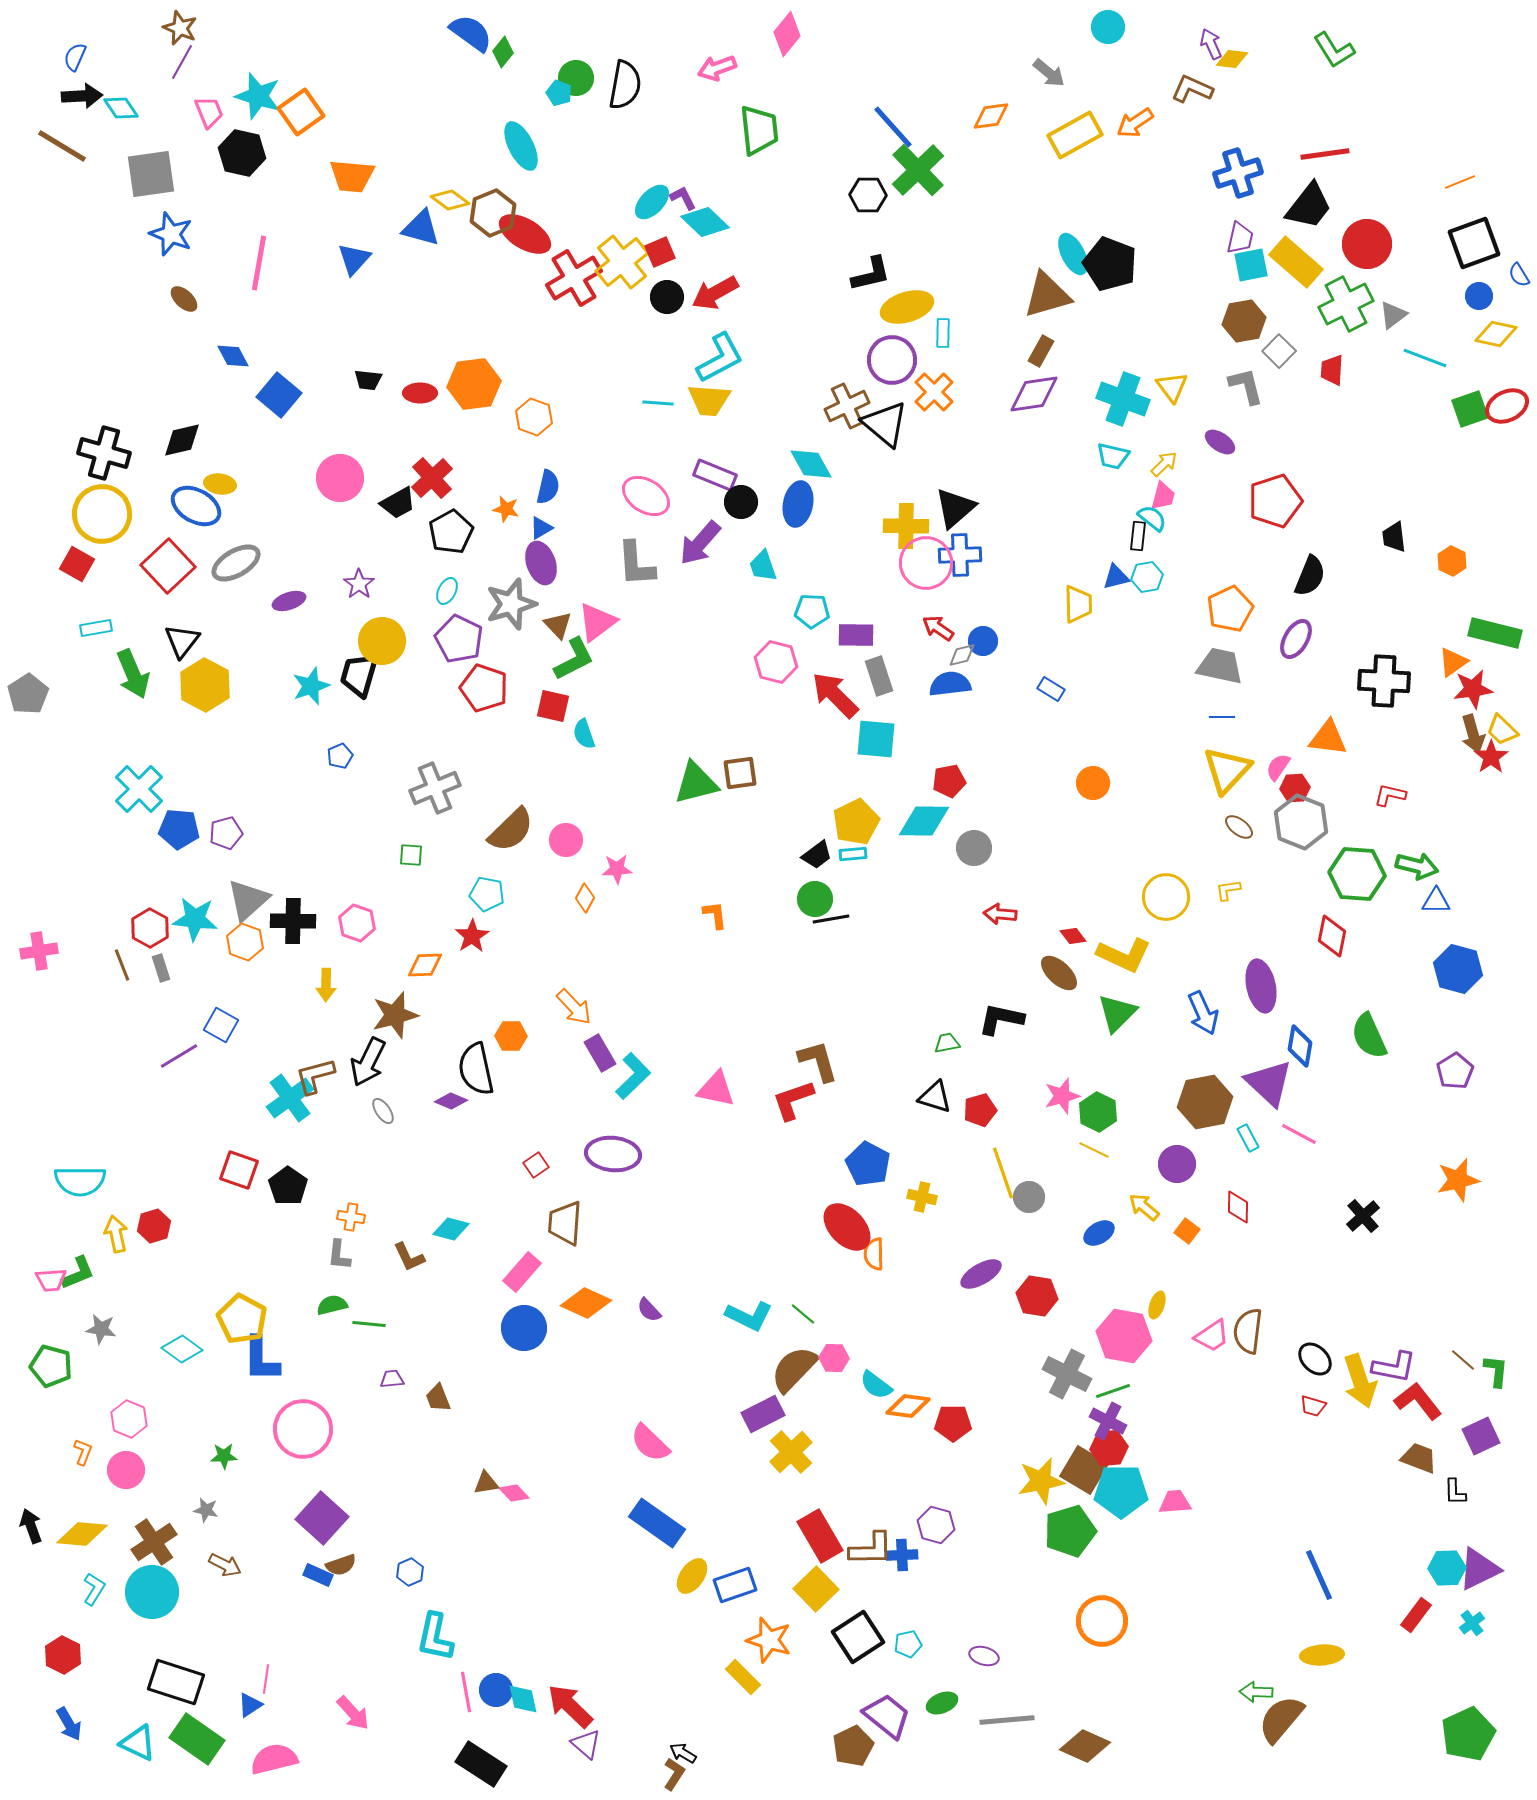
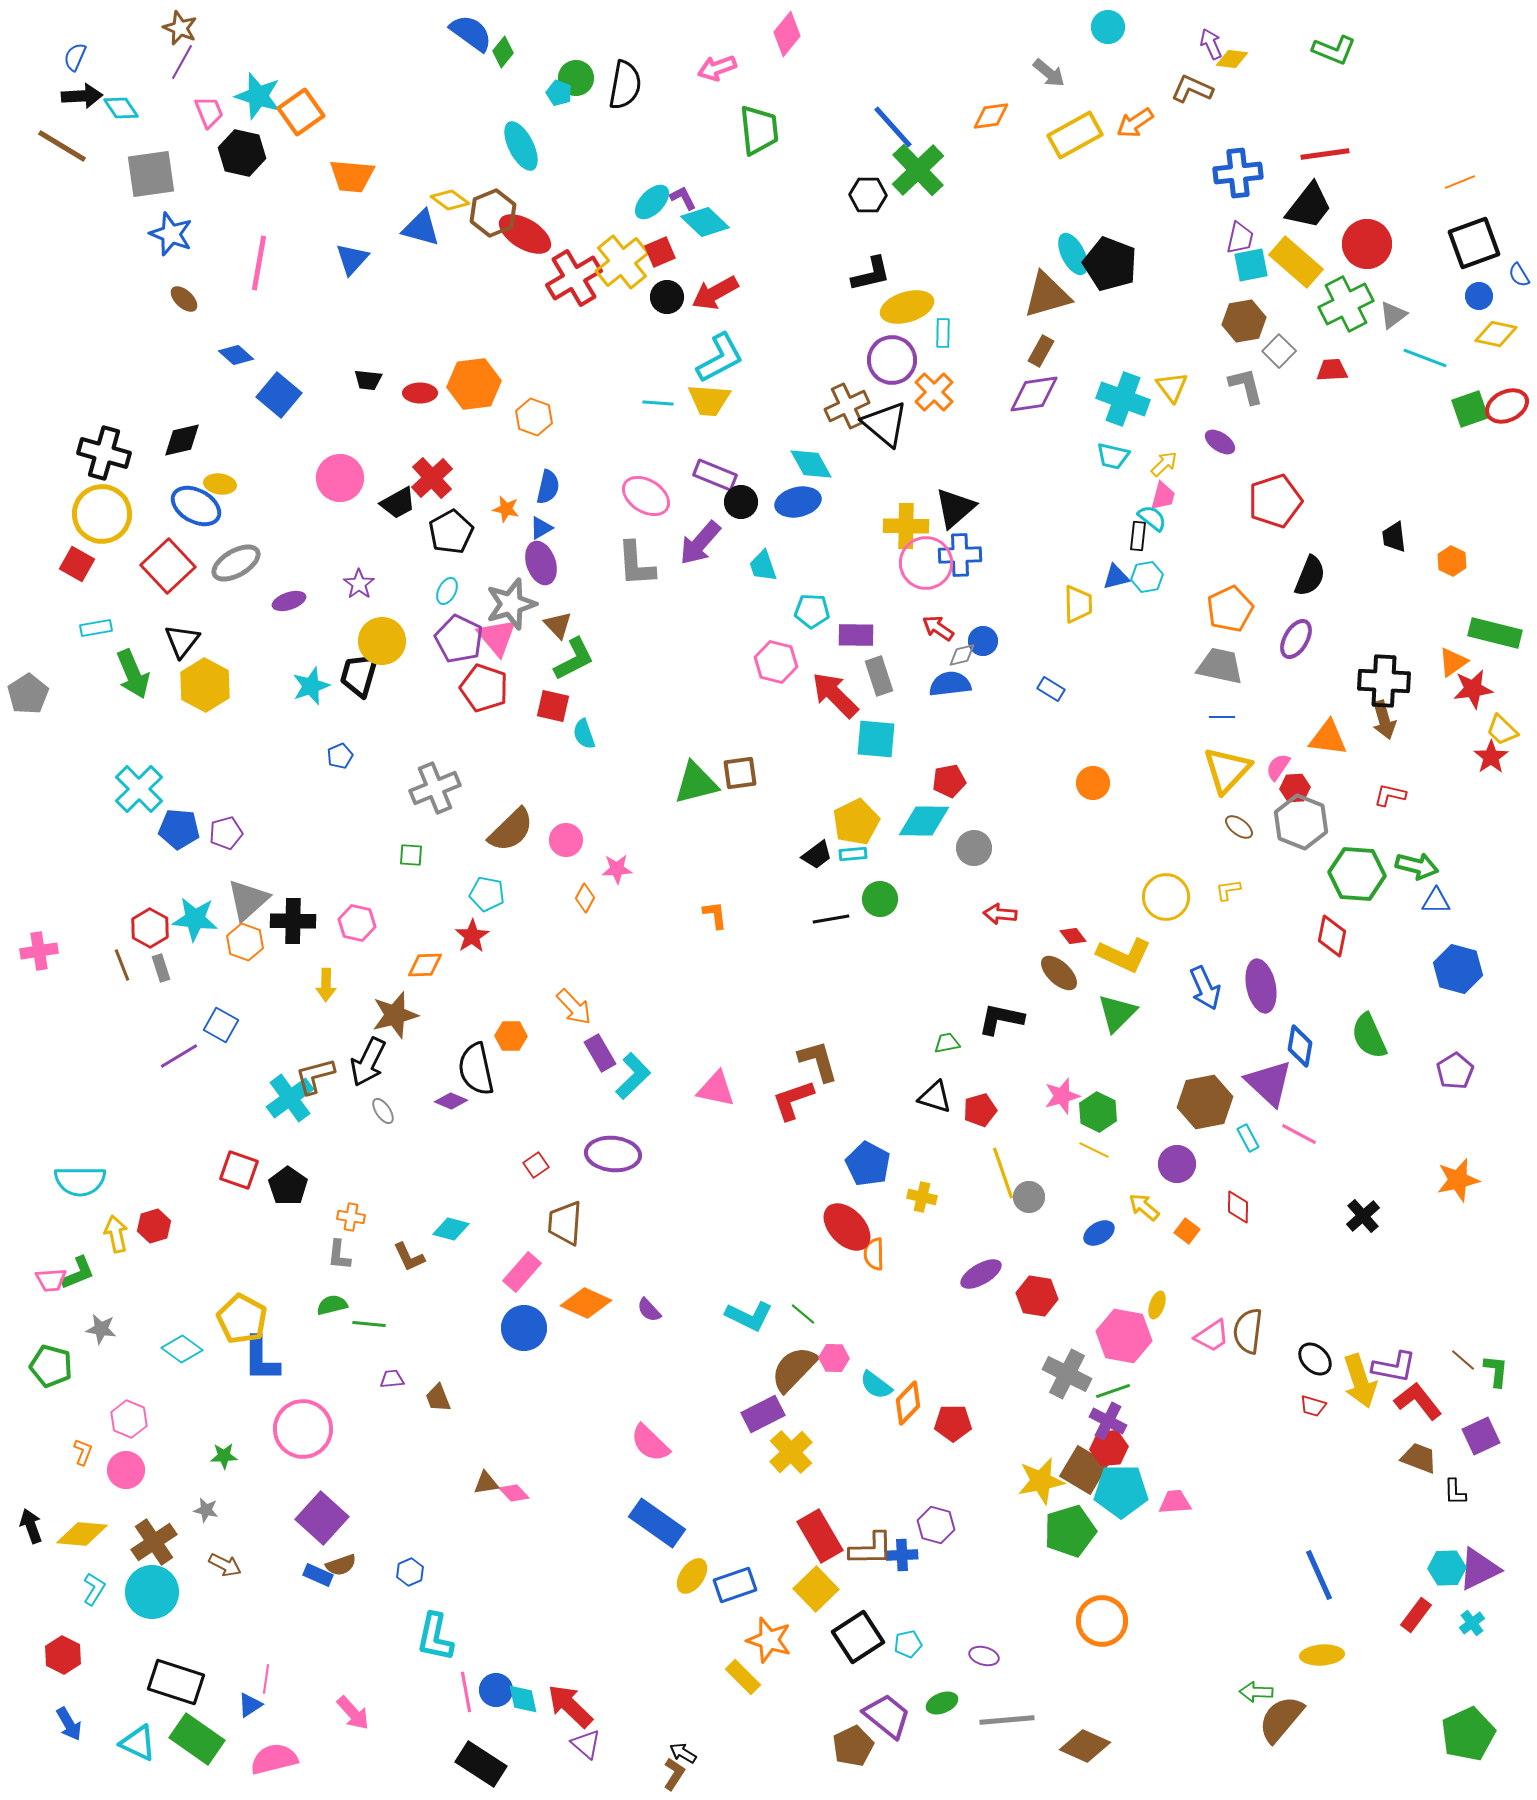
green L-shape at (1334, 50): rotated 36 degrees counterclockwise
blue cross at (1238, 173): rotated 12 degrees clockwise
blue triangle at (354, 259): moved 2 px left
blue diamond at (233, 356): moved 3 px right, 1 px up; rotated 20 degrees counterclockwise
red trapezoid at (1332, 370): rotated 84 degrees clockwise
blue ellipse at (798, 504): moved 2 px up; rotated 66 degrees clockwise
pink triangle at (597, 622): moved 100 px left, 15 px down; rotated 33 degrees counterclockwise
brown arrow at (1473, 734): moved 89 px left, 14 px up
green circle at (815, 899): moved 65 px right
pink hexagon at (357, 923): rotated 6 degrees counterclockwise
blue arrow at (1203, 1013): moved 2 px right, 25 px up
orange diamond at (908, 1406): moved 3 px up; rotated 54 degrees counterclockwise
